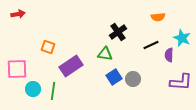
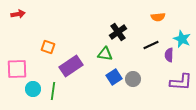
cyan star: moved 1 px down
